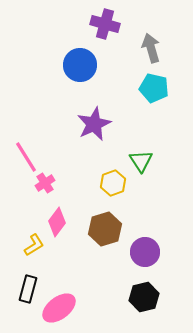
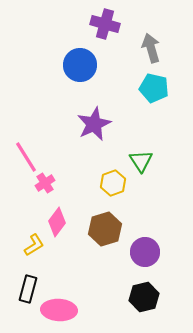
pink ellipse: moved 2 px down; rotated 40 degrees clockwise
